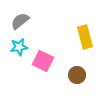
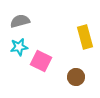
gray semicircle: rotated 24 degrees clockwise
pink square: moved 2 px left
brown circle: moved 1 px left, 2 px down
